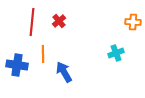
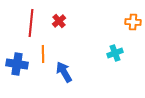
red line: moved 1 px left, 1 px down
cyan cross: moved 1 px left
blue cross: moved 1 px up
